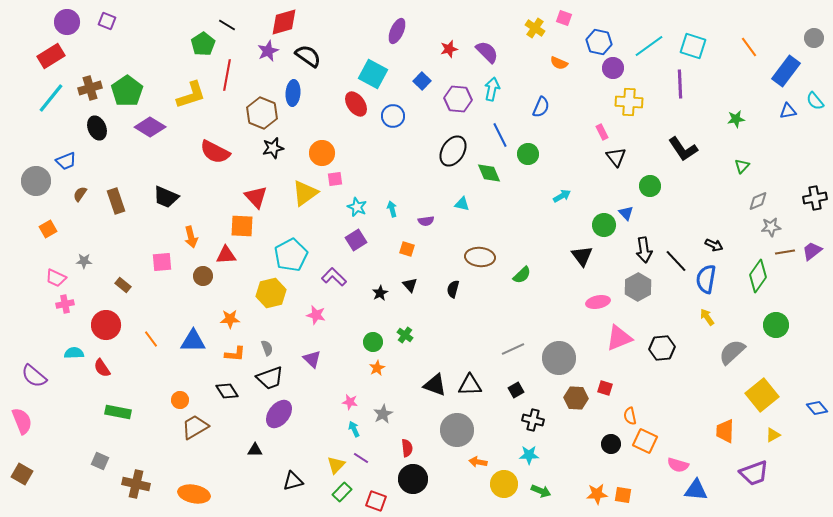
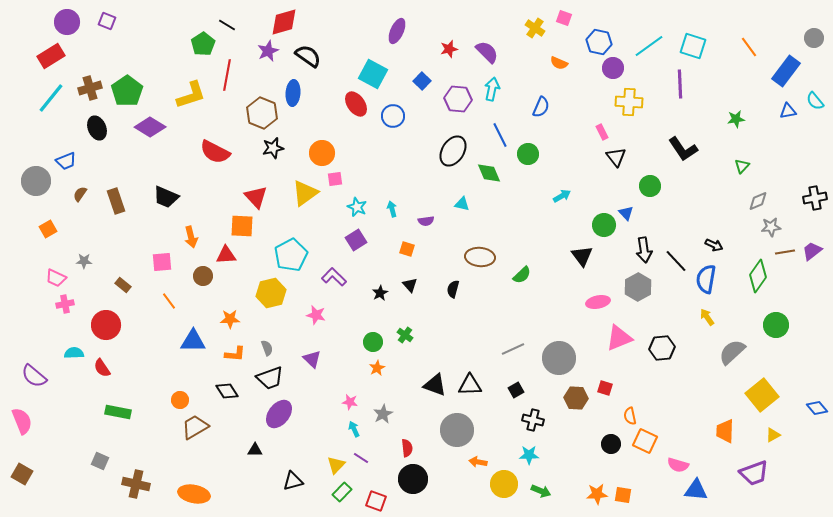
orange line at (151, 339): moved 18 px right, 38 px up
